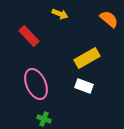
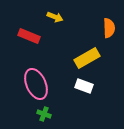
yellow arrow: moved 5 px left, 3 px down
orange semicircle: moved 9 px down; rotated 48 degrees clockwise
red rectangle: rotated 25 degrees counterclockwise
green cross: moved 5 px up
